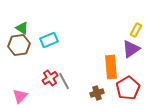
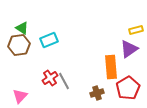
yellow rectangle: rotated 48 degrees clockwise
purple triangle: moved 2 px left
